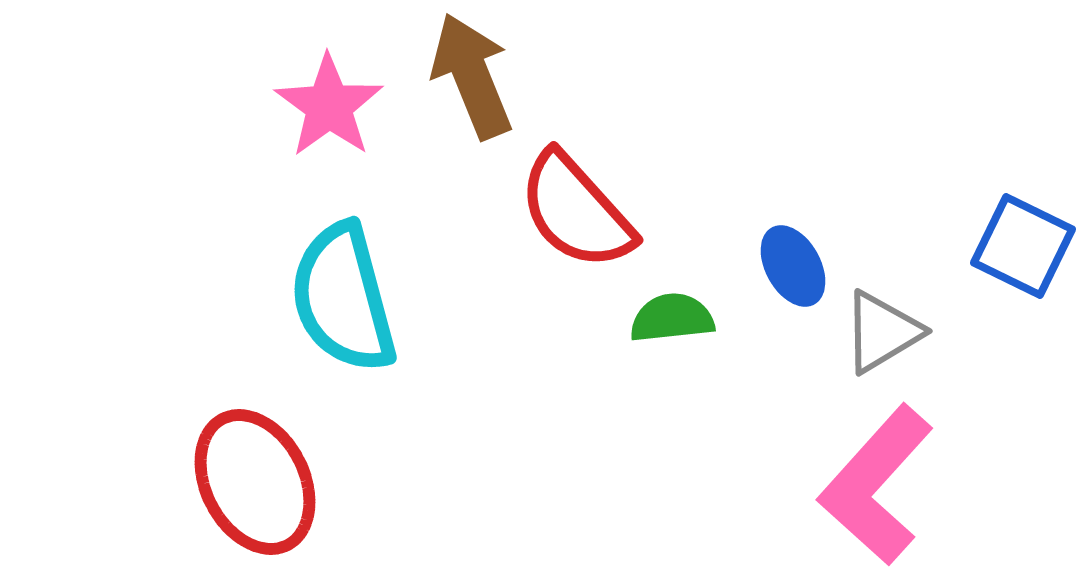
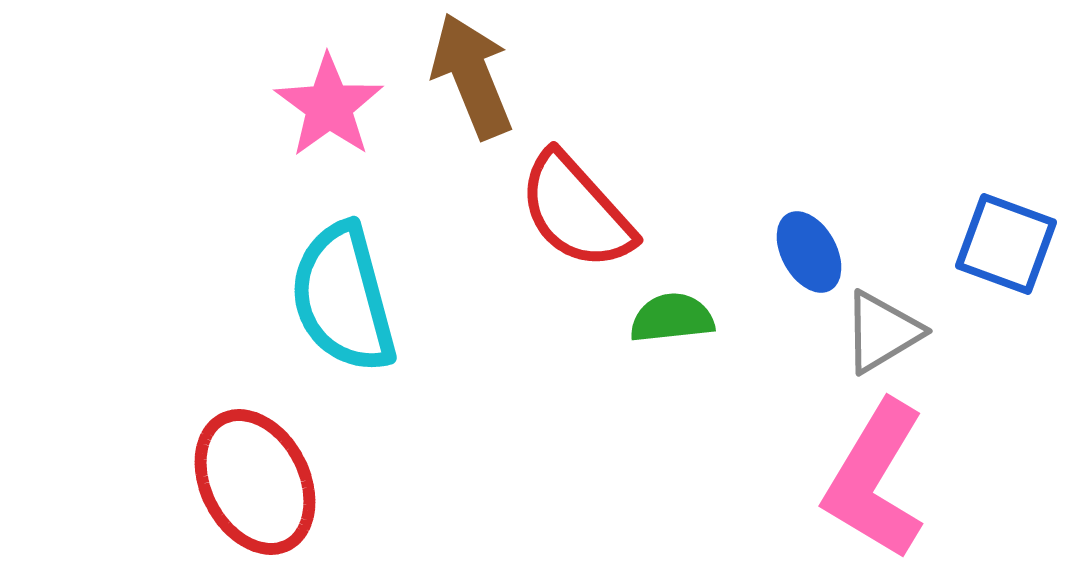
blue square: moved 17 px left, 2 px up; rotated 6 degrees counterclockwise
blue ellipse: moved 16 px right, 14 px up
pink L-shape: moved 1 px left, 5 px up; rotated 11 degrees counterclockwise
